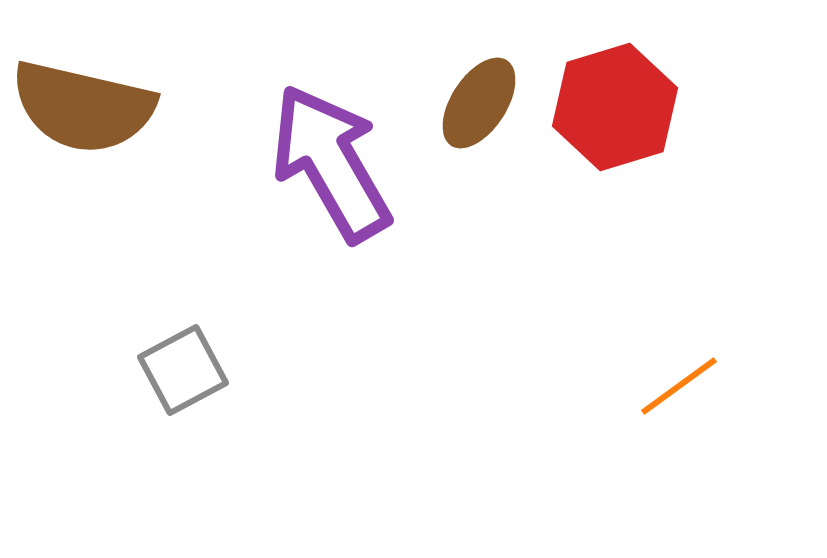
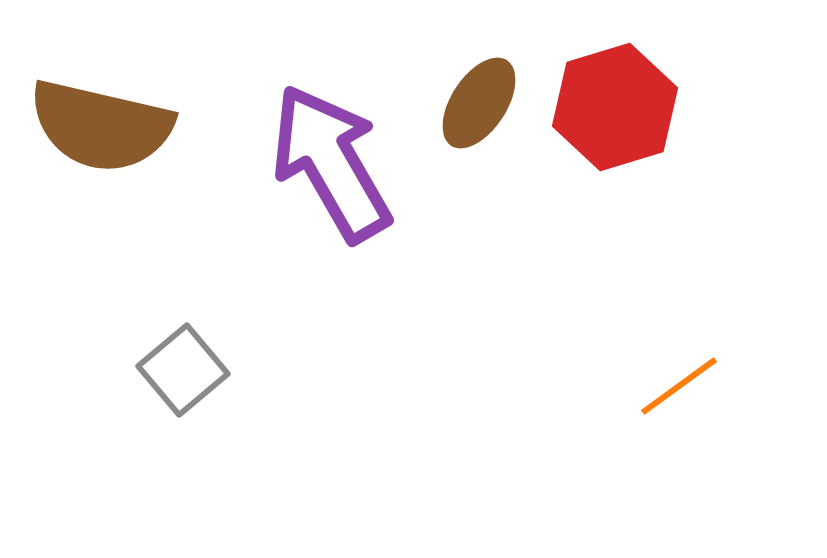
brown semicircle: moved 18 px right, 19 px down
gray square: rotated 12 degrees counterclockwise
